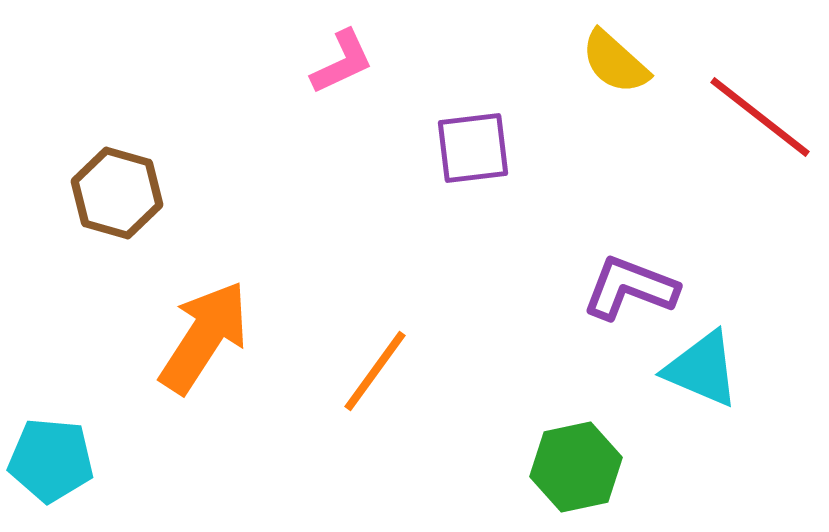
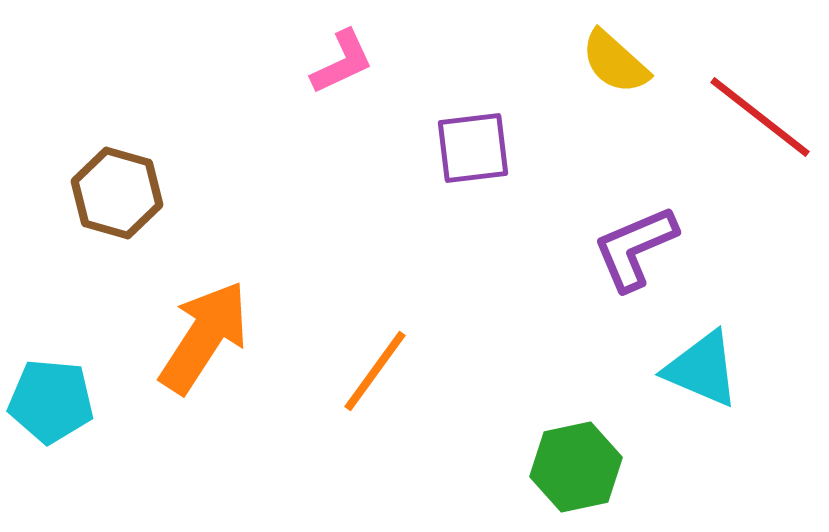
purple L-shape: moved 5 px right, 40 px up; rotated 44 degrees counterclockwise
cyan pentagon: moved 59 px up
